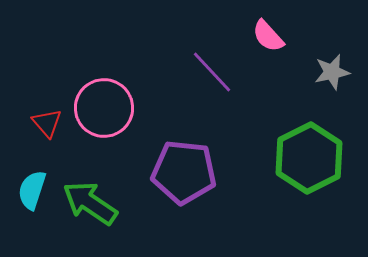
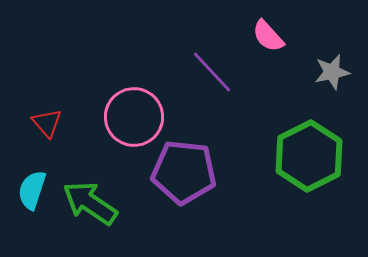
pink circle: moved 30 px right, 9 px down
green hexagon: moved 2 px up
